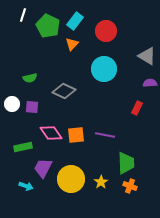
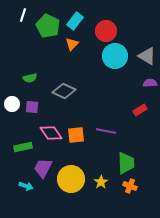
cyan circle: moved 11 px right, 13 px up
red rectangle: moved 3 px right, 2 px down; rotated 32 degrees clockwise
purple line: moved 1 px right, 4 px up
